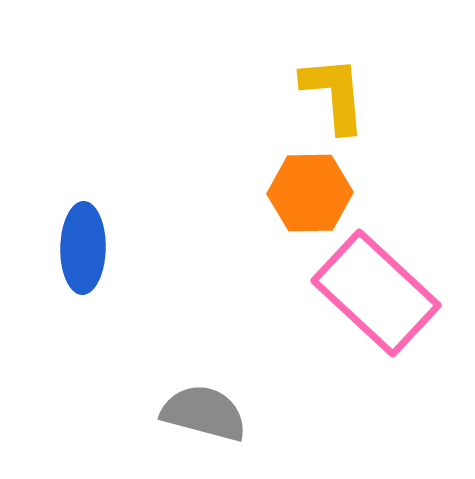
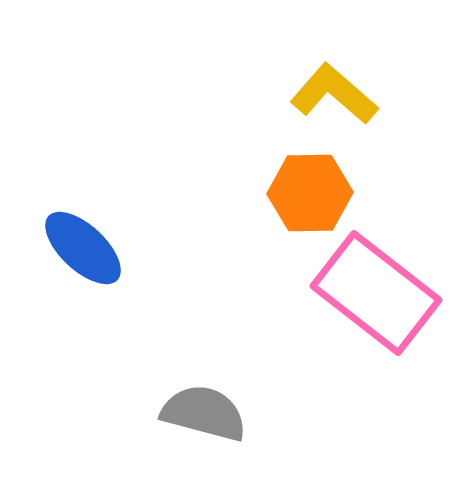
yellow L-shape: rotated 44 degrees counterclockwise
blue ellipse: rotated 48 degrees counterclockwise
pink rectangle: rotated 5 degrees counterclockwise
